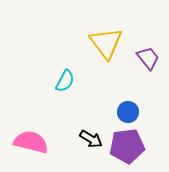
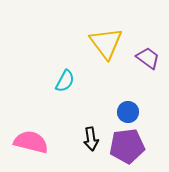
purple trapezoid: rotated 15 degrees counterclockwise
black arrow: rotated 50 degrees clockwise
